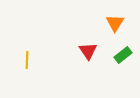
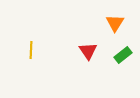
yellow line: moved 4 px right, 10 px up
